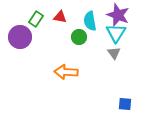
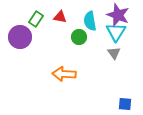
cyan triangle: moved 1 px up
orange arrow: moved 2 px left, 2 px down
